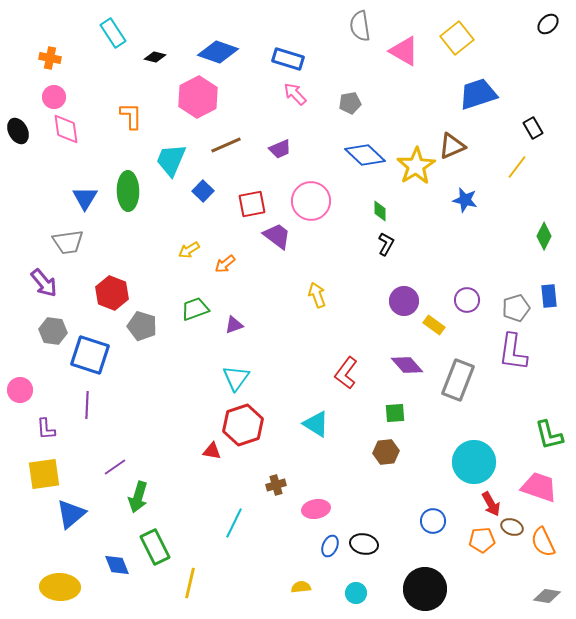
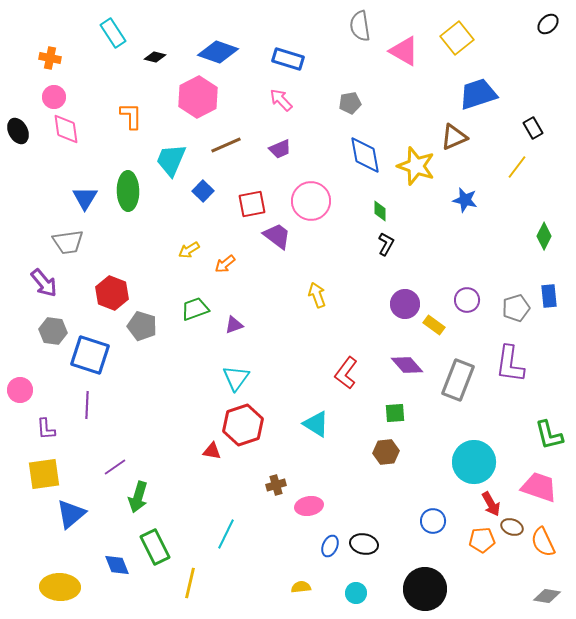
pink arrow at (295, 94): moved 14 px left, 6 px down
brown triangle at (452, 146): moved 2 px right, 9 px up
blue diamond at (365, 155): rotated 36 degrees clockwise
yellow star at (416, 166): rotated 21 degrees counterclockwise
purple circle at (404, 301): moved 1 px right, 3 px down
purple L-shape at (513, 352): moved 3 px left, 12 px down
pink ellipse at (316, 509): moved 7 px left, 3 px up
cyan line at (234, 523): moved 8 px left, 11 px down
